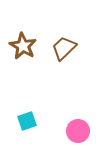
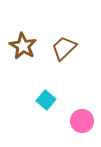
cyan square: moved 19 px right, 21 px up; rotated 30 degrees counterclockwise
pink circle: moved 4 px right, 10 px up
